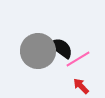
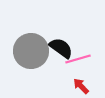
gray circle: moved 7 px left
pink line: rotated 15 degrees clockwise
